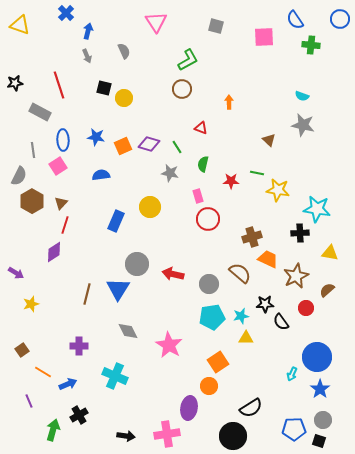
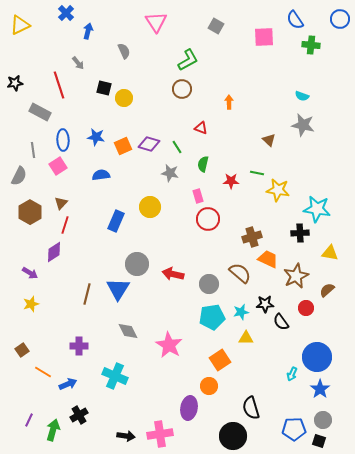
yellow triangle at (20, 25): rotated 45 degrees counterclockwise
gray square at (216, 26): rotated 14 degrees clockwise
gray arrow at (87, 56): moved 9 px left, 7 px down; rotated 16 degrees counterclockwise
brown hexagon at (32, 201): moved 2 px left, 11 px down
purple arrow at (16, 273): moved 14 px right
cyan star at (241, 316): moved 4 px up
orange square at (218, 362): moved 2 px right, 2 px up
purple line at (29, 401): moved 19 px down; rotated 48 degrees clockwise
black semicircle at (251, 408): rotated 105 degrees clockwise
pink cross at (167, 434): moved 7 px left
